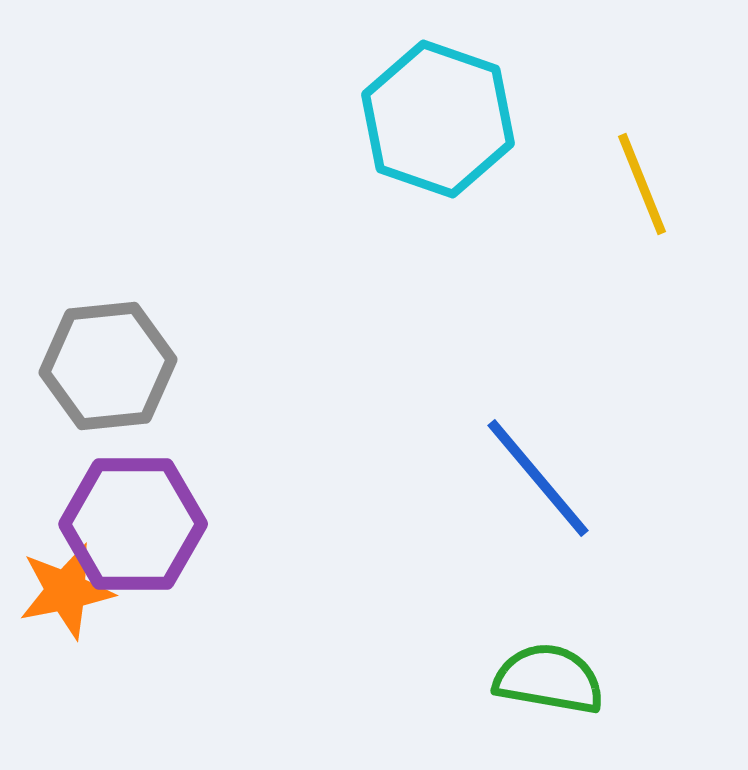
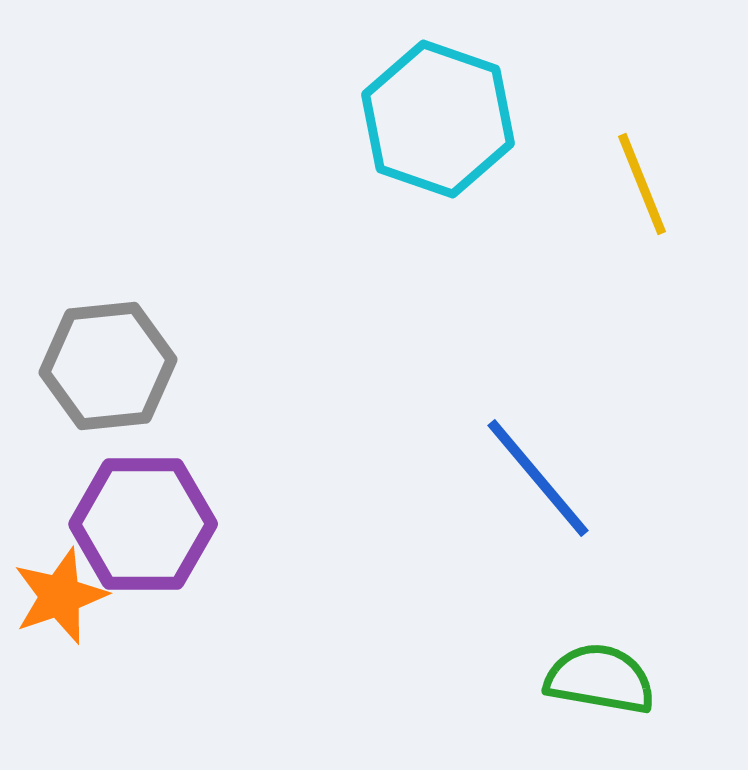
purple hexagon: moved 10 px right
orange star: moved 6 px left, 5 px down; rotated 8 degrees counterclockwise
green semicircle: moved 51 px right
